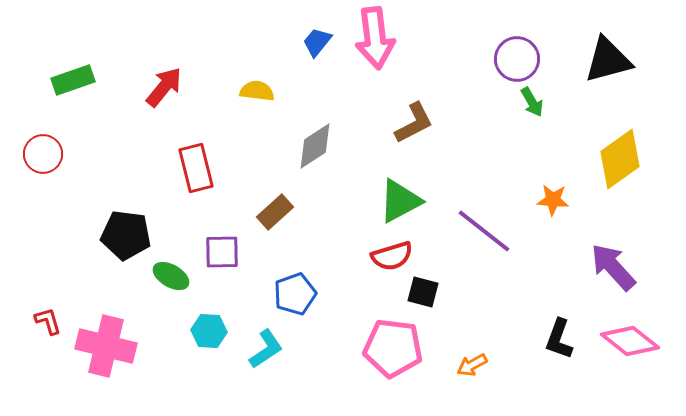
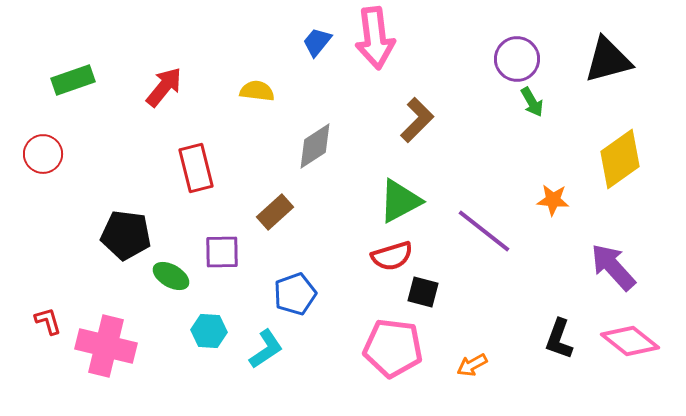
brown L-shape: moved 3 px right, 3 px up; rotated 18 degrees counterclockwise
